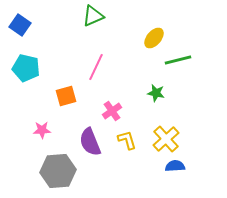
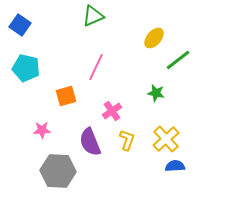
green line: rotated 24 degrees counterclockwise
yellow L-shape: rotated 35 degrees clockwise
gray hexagon: rotated 8 degrees clockwise
